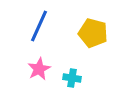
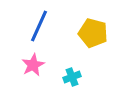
pink star: moved 6 px left, 4 px up
cyan cross: moved 1 px up; rotated 30 degrees counterclockwise
